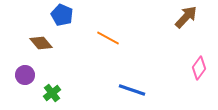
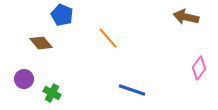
brown arrow: rotated 120 degrees counterclockwise
orange line: rotated 20 degrees clockwise
purple circle: moved 1 px left, 4 px down
green cross: rotated 24 degrees counterclockwise
